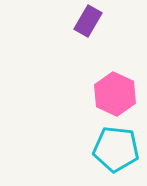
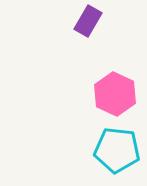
cyan pentagon: moved 1 px right, 1 px down
